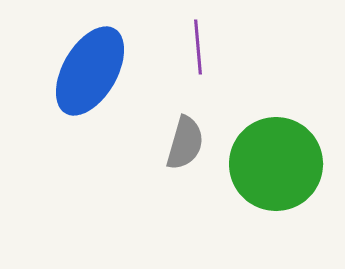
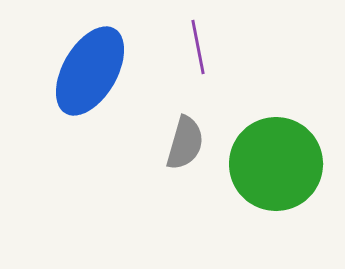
purple line: rotated 6 degrees counterclockwise
